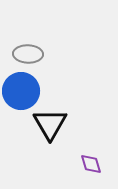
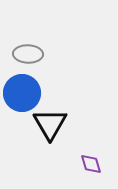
blue circle: moved 1 px right, 2 px down
